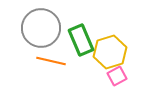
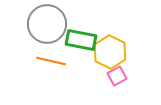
gray circle: moved 6 px right, 4 px up
green rectangle: rotated 56 degrees counterclockwise
yellow hexagon: rotated 16 degrees counterclockwise
